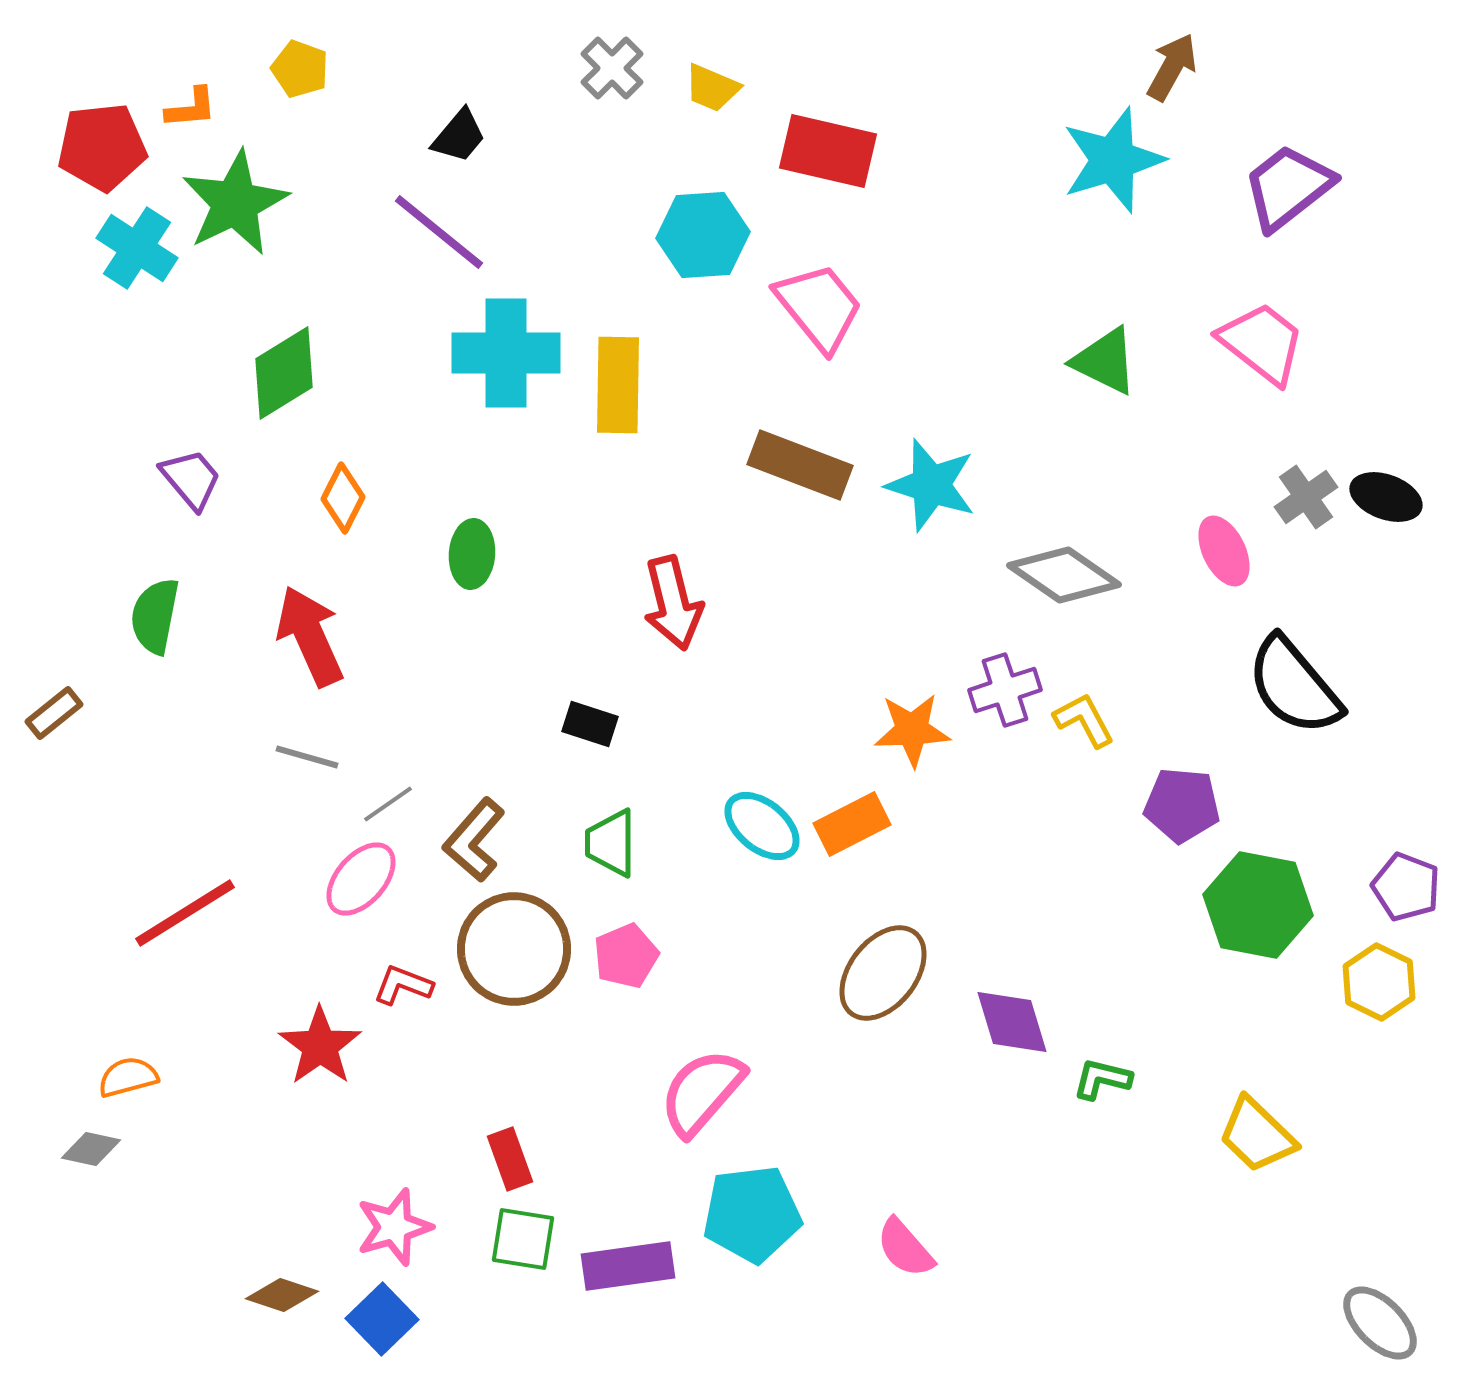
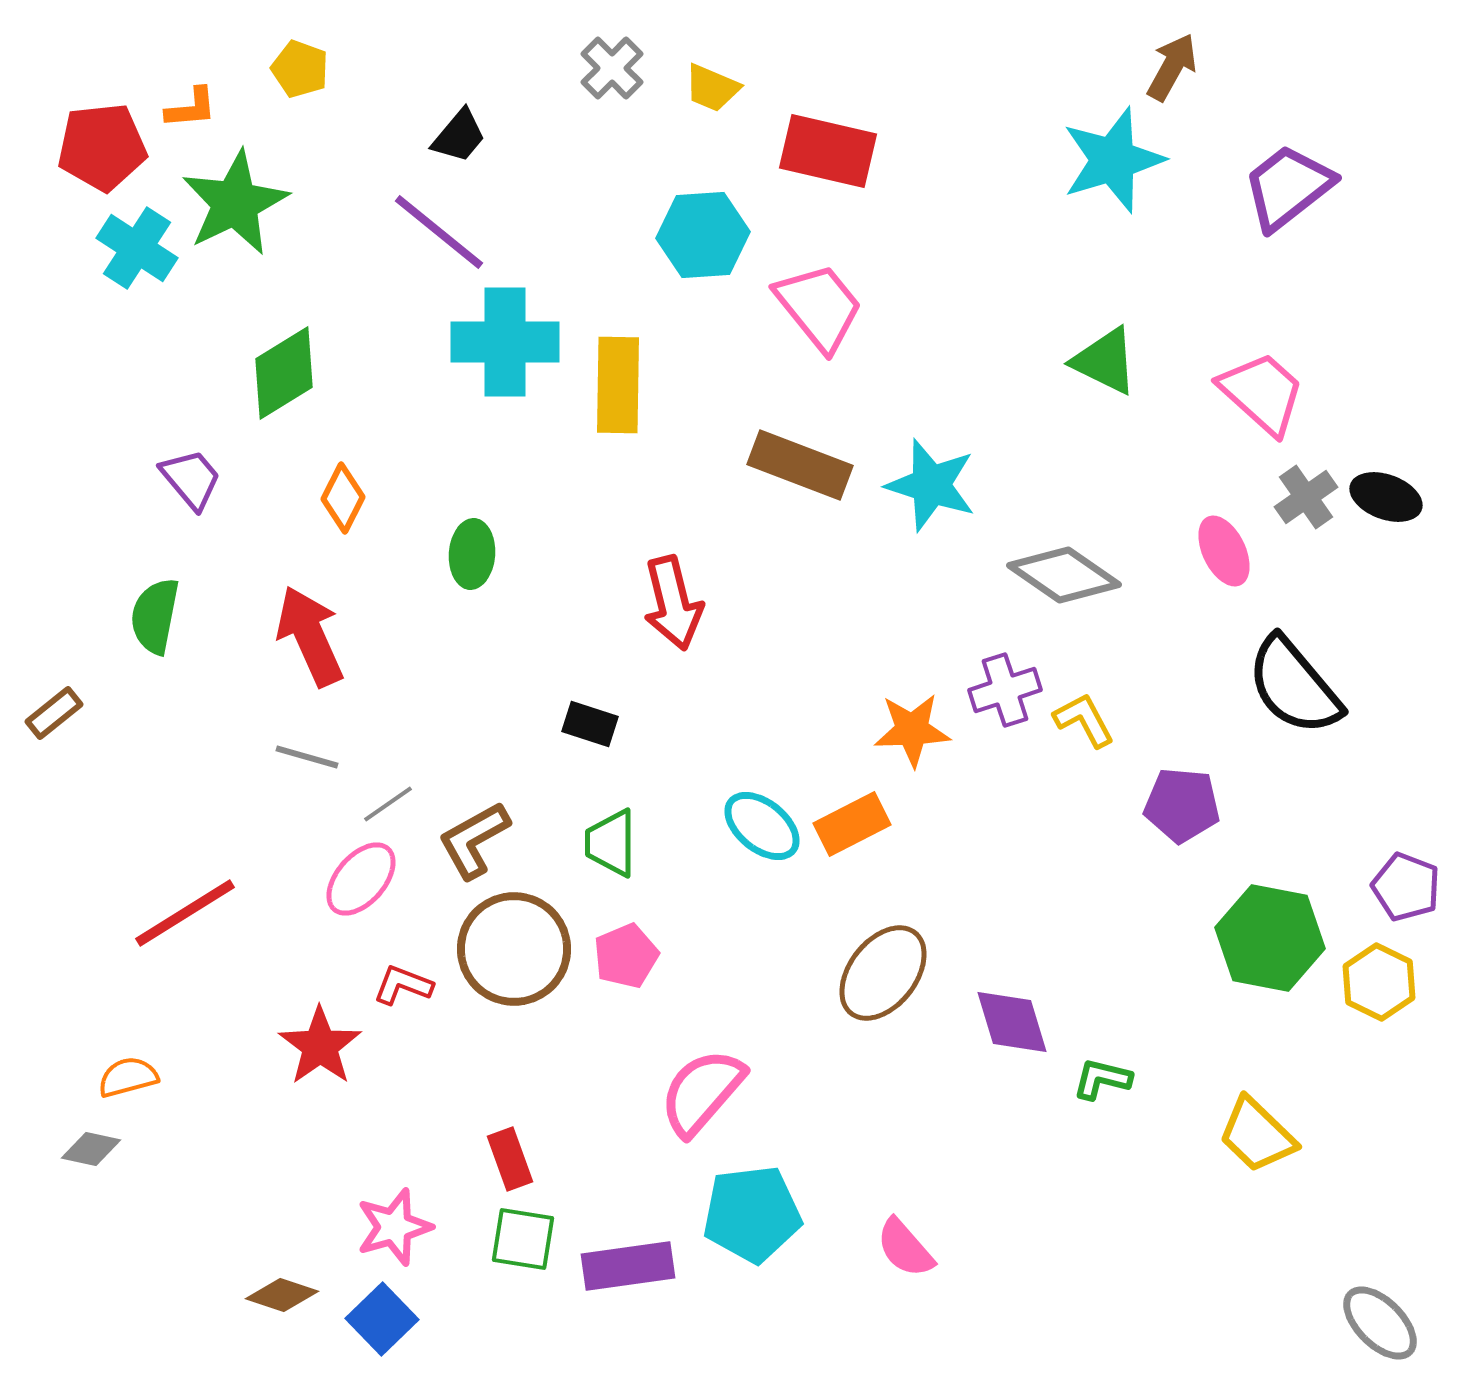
pink trapezoid at (1262, 343): moved 50 px down; rotated 4 degrees clockwise
cyan cross at (506, 353): moved 1 px left, 11 px up
brown L-shape at (474, 840): rotated 20 degrees clockwise
green hexagon at (1258, 905): moved 12 px right, 33 px down
